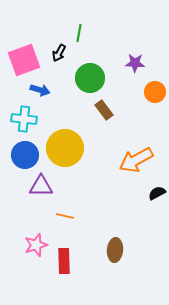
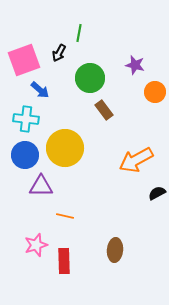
purple star: moved 2 px down; rotated 12 degrees clockwise
blue arrow: rotated 24 degrees clockwise
cyan cross: moved 2 px right
